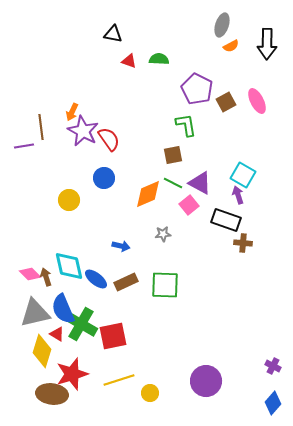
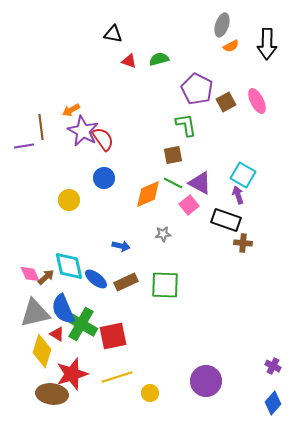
green semicircle at (159, 59): rotated 18 degrees counterclockwise
orange arrow at (72, 112): moved 1 px left, 2 px up; rotated 36 degrees clockwise
red semicircle at (109, 139): moved 6 px left
pink diamond at (30, 274): rotated 20 degrees clockwise
brown arrow at (46, 277): rotated 66 degrees clockwise
yellow line at (119, 380): moved 2 px left, 3 px up
